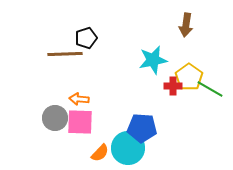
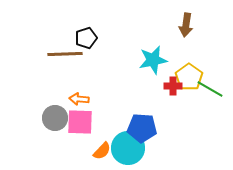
orange semicircle: moved 2 px right, 2 px up
